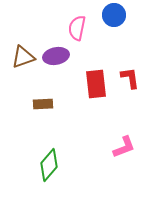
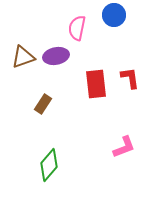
brown rectangle: rotated 54 degrees counterclockwise
